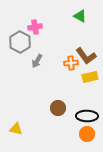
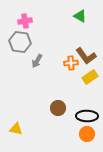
pink cross: moved 10 px left, 6 px up
gray hexagon: rotated 20 degrees counterclockwise
yellow rectangle: rotated 21 degrees counterclockwise
